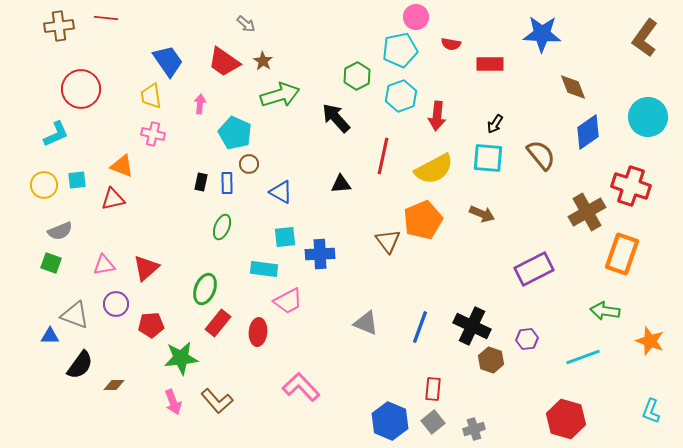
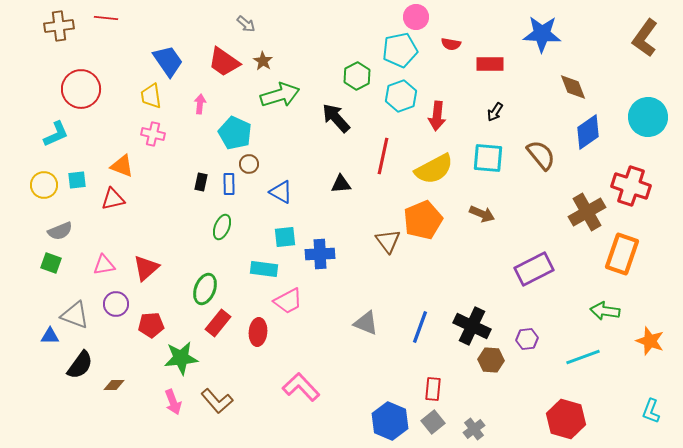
black arrow at (495, 124): moved 12 px up
blue rectangle at (227, 183): moved 2 px right, 1 px down
brown hexagon at (491, 360): rotated 15 degrees counterclockwise
gray cross at (474, 429): rotated 20 degrees counterclockwise
